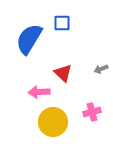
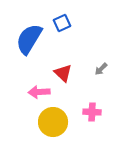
blue square: rotated 24 degrees counterclockwise
gray arrow: rotated 24 degrees counterclockwise
pink cross: rotated 18 degrees clockwise
